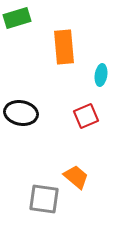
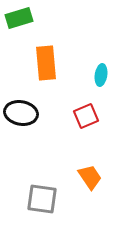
green rectangle: moved 2 px right
orange rectangle: moved 18 px left, 16 px down
orange trapezoid: moved 14 px right; rotated 16 degrees clockwise
gray square: moved 2 px left
